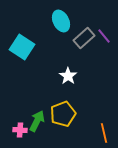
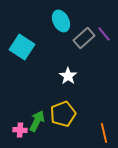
purple line: moved 2 px up
